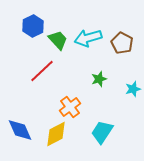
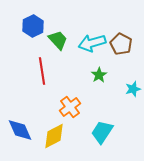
cyan arrow: moved 4 px right, 5 px down
brown pentagon: moved 1 px left, 1 px down
red line: rotated 56 degrees counterclockwise
green star: moved 4 px up; rotated 14 degrees counterclockwise
yellow diamond: moved 2 px left, 2 px down
